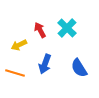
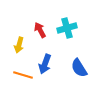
cyan cross: rotated 30 degrees clockwise
yellow arrow: rotated 49 degrees counterclockwise
orange line: moved 8 px right, 2 px down
